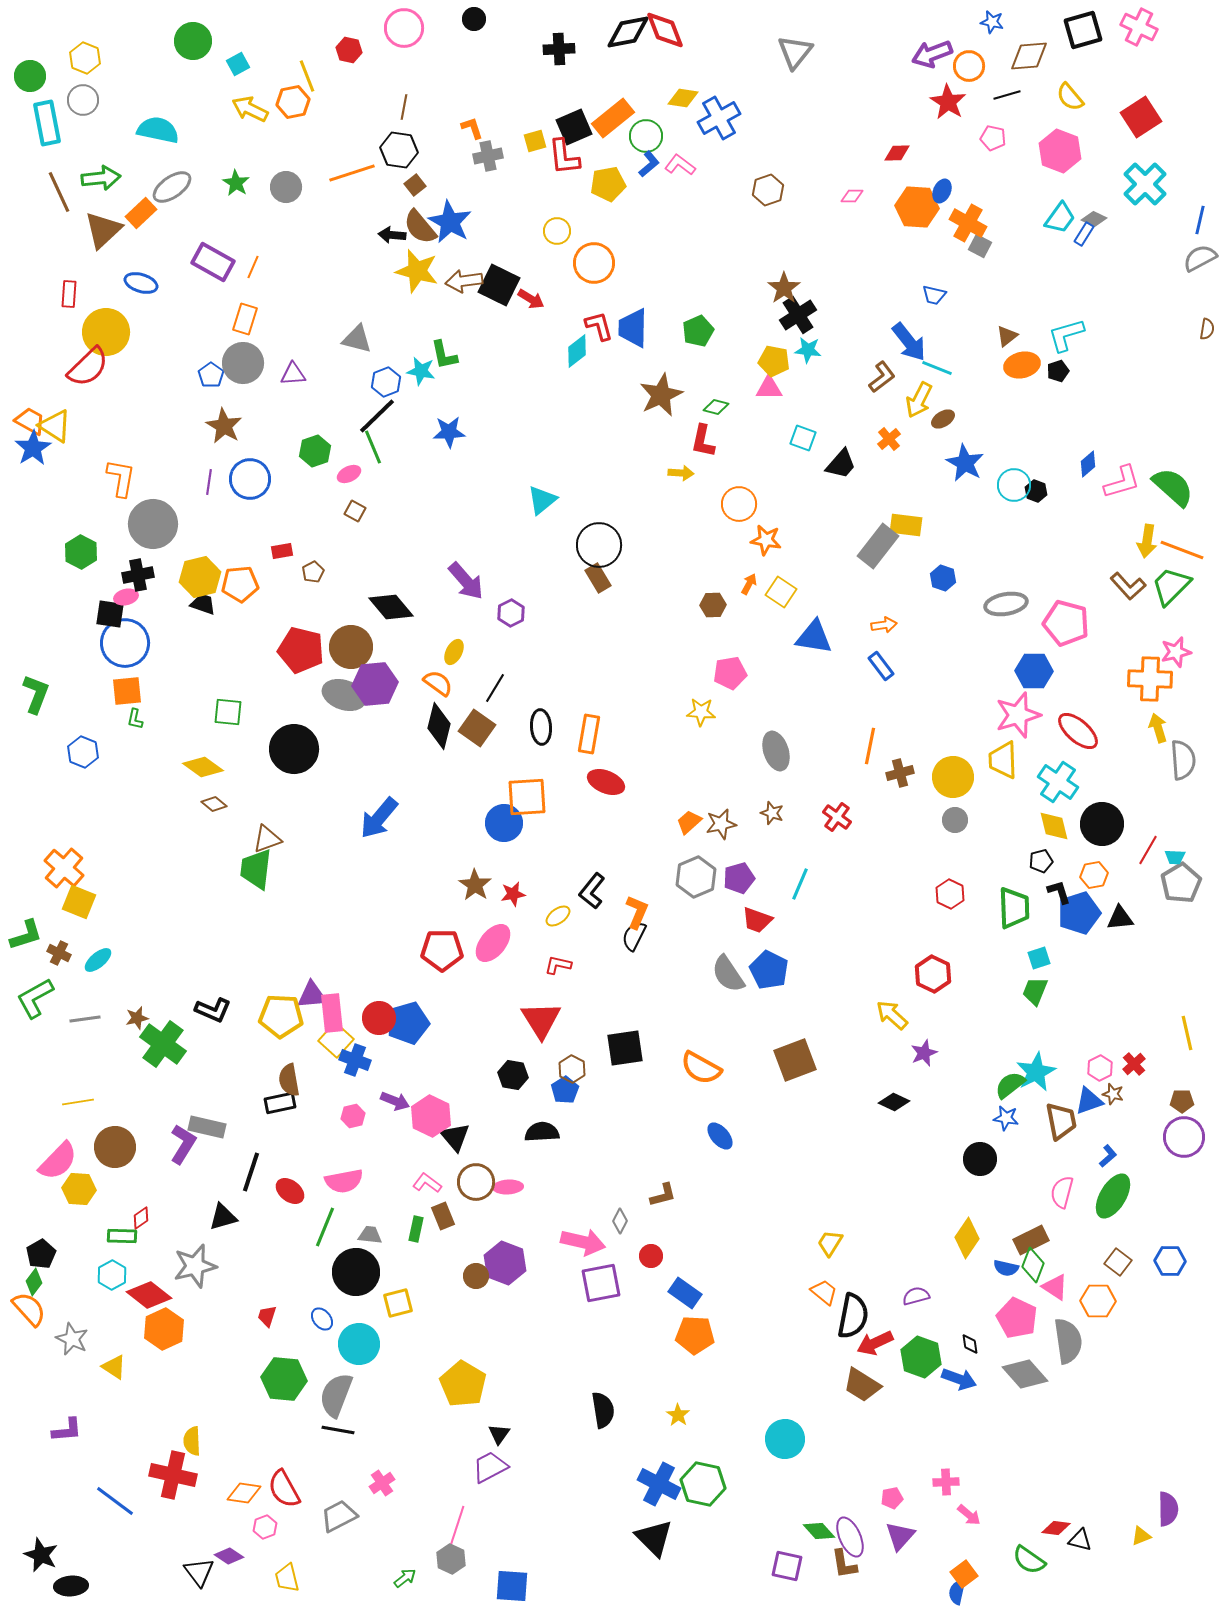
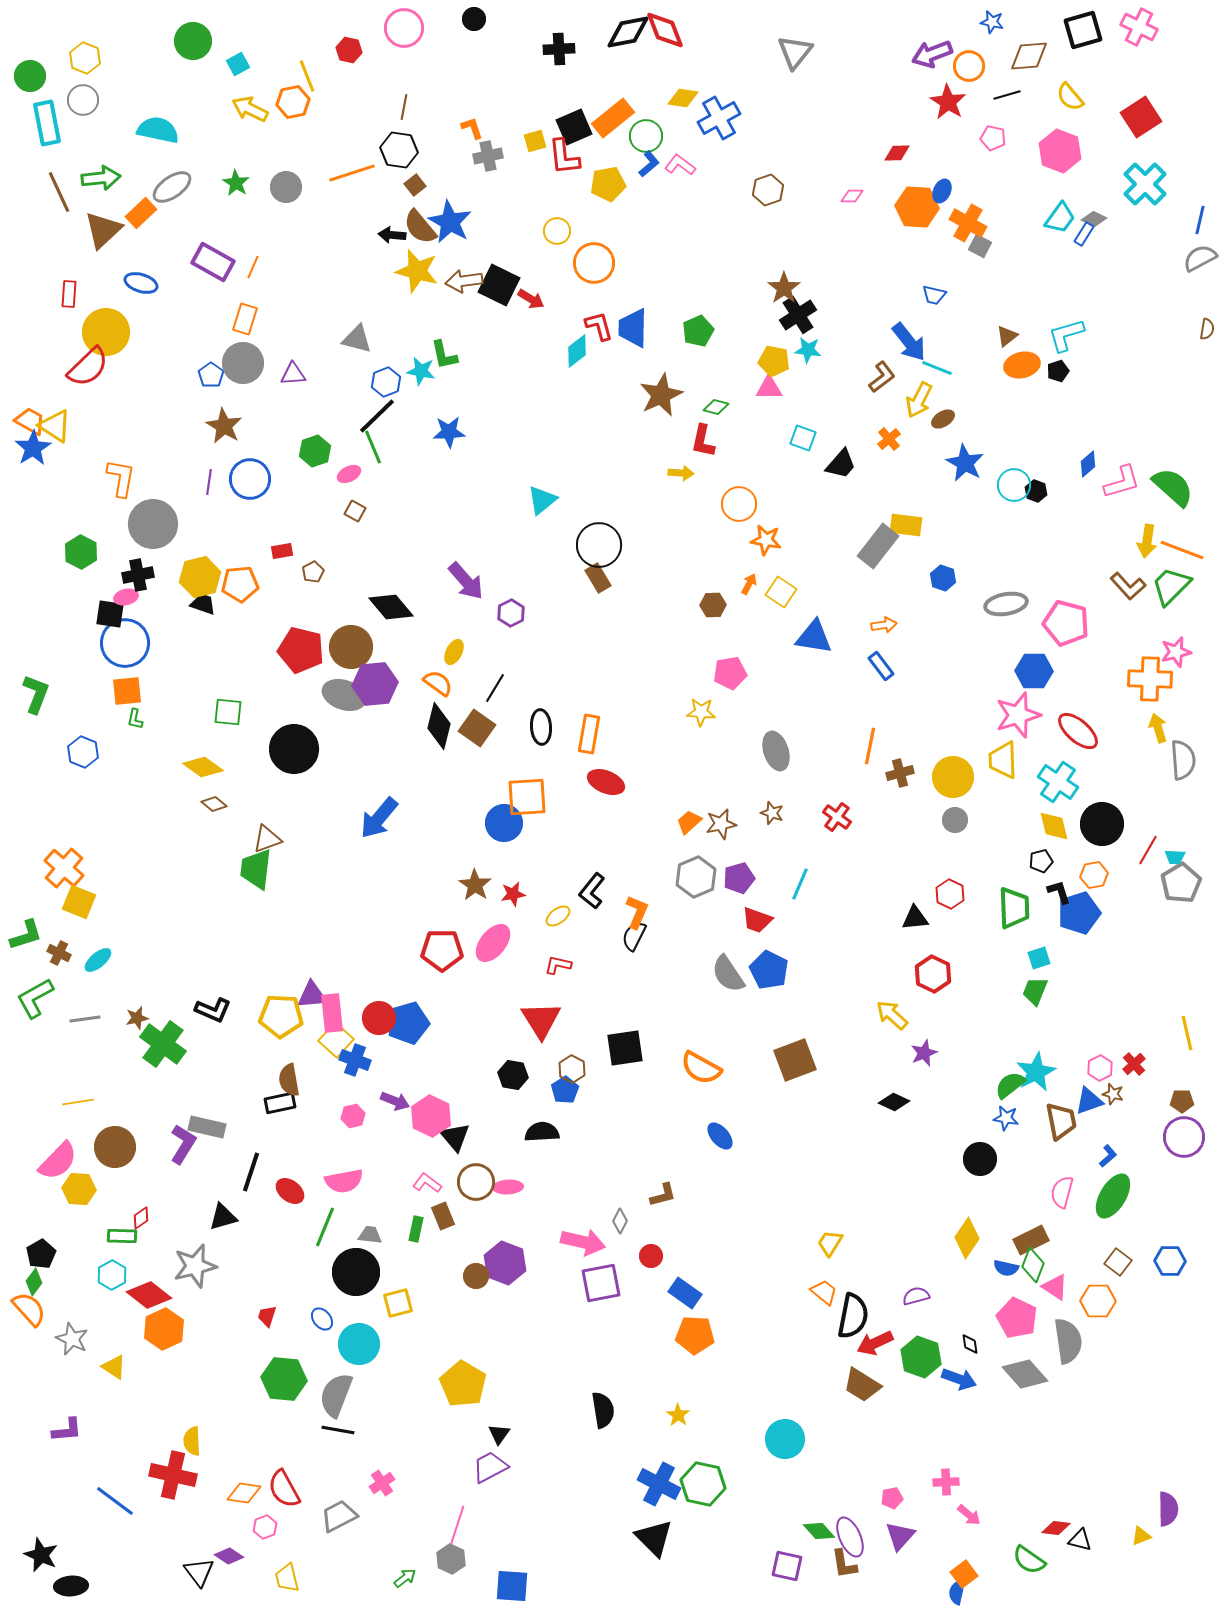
black triangle at (1120, 918): moved 205 px left
